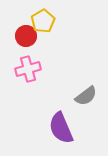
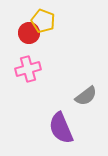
yellow pentagon: rotated 20 degrees counterclockwise
red circle: moved 3 px right, 3 px up
